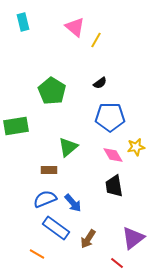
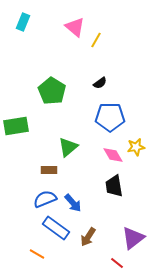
cyan rectangle: rotated 36 degrees clockwise
brown arrow: moved 2 px up
